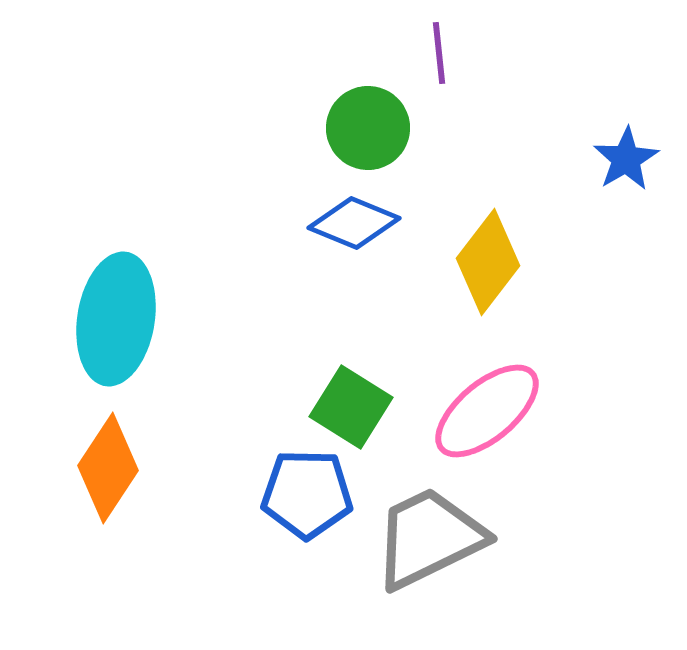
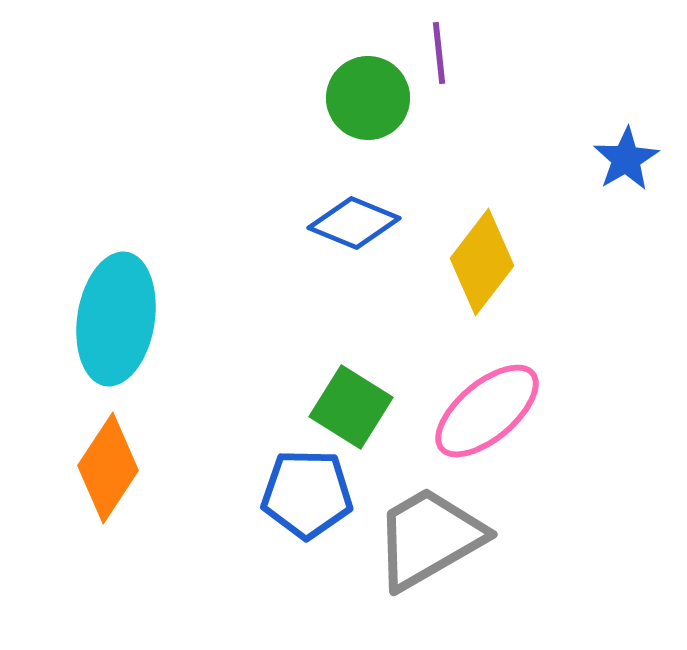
green circle: moved 30 px up
yellow diamond: moved 6 px left
gray trapezoid: rotated 4 degrees counterclockwise
